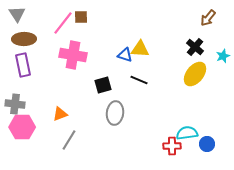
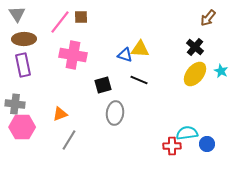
pink line: moved 3 px left, 1 px up
cyan star: moved 2 px left, 15 px down; rotated 24 degrees counterclockwise
